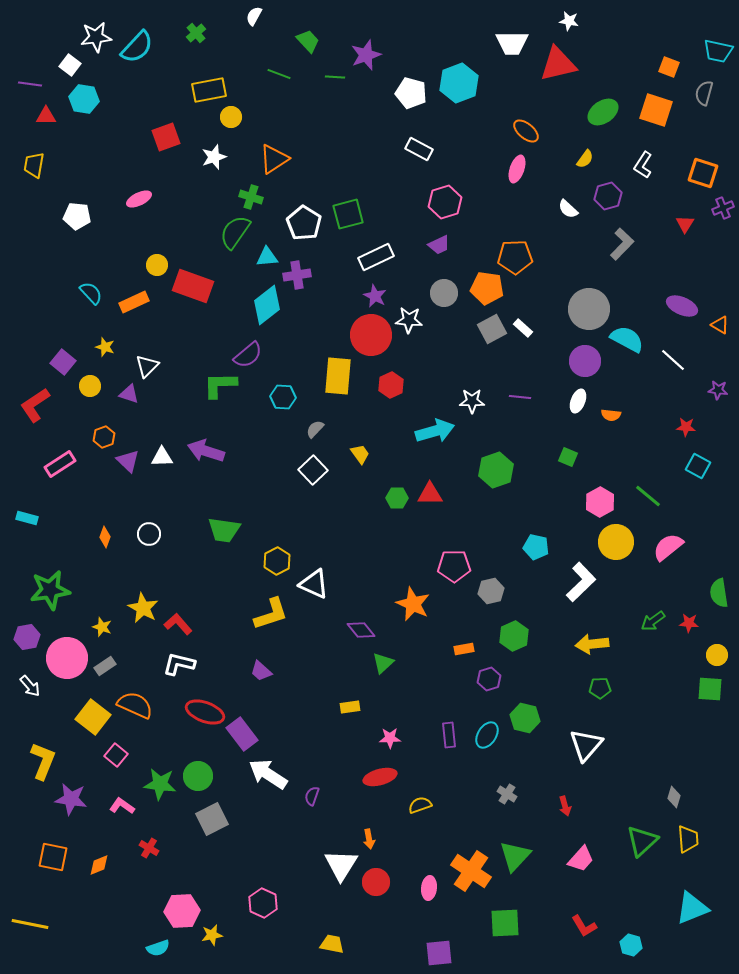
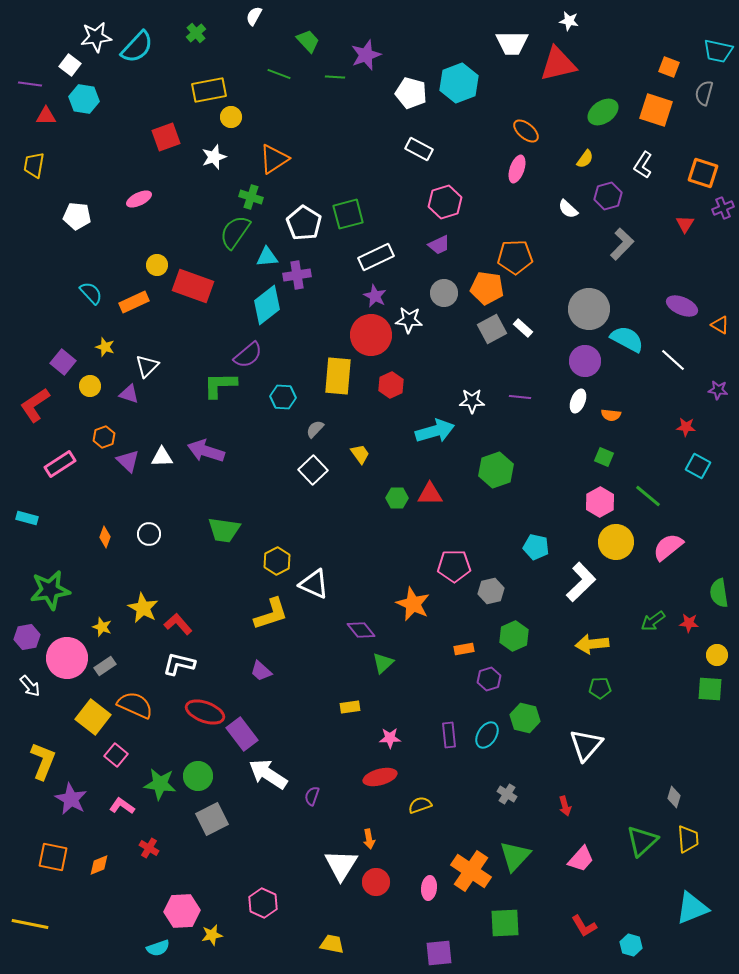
green square at (568, 457): moved 36 px right
purple star at (71, 799): rotated 20 degrees clockwise
